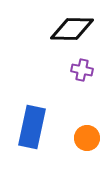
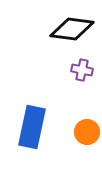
black diamond: rotated 6 degrees clockwise
orange circle: moved 6 px up
